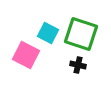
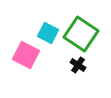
green square: rotated 16 degrees clockwise
black cross: rotated 21 degrees clockwise
